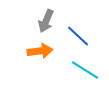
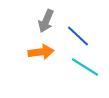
orange arrow: moved 1 px right, 1 px down
cyan line: moved 3 px up
